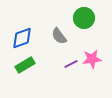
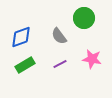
blue diamond: moved 1 px left, 1 px up
pink star: rotated 18 degrees clockwise
purple line: moved 11 px left
